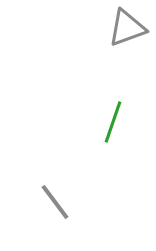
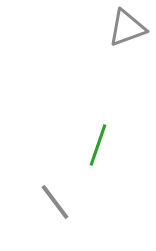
green line: moved 15 px left, 23 px down
